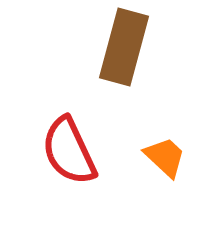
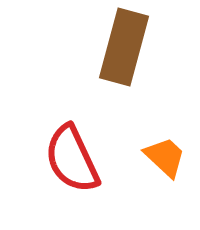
red semicircle: moved 3 px right, 8 px down
